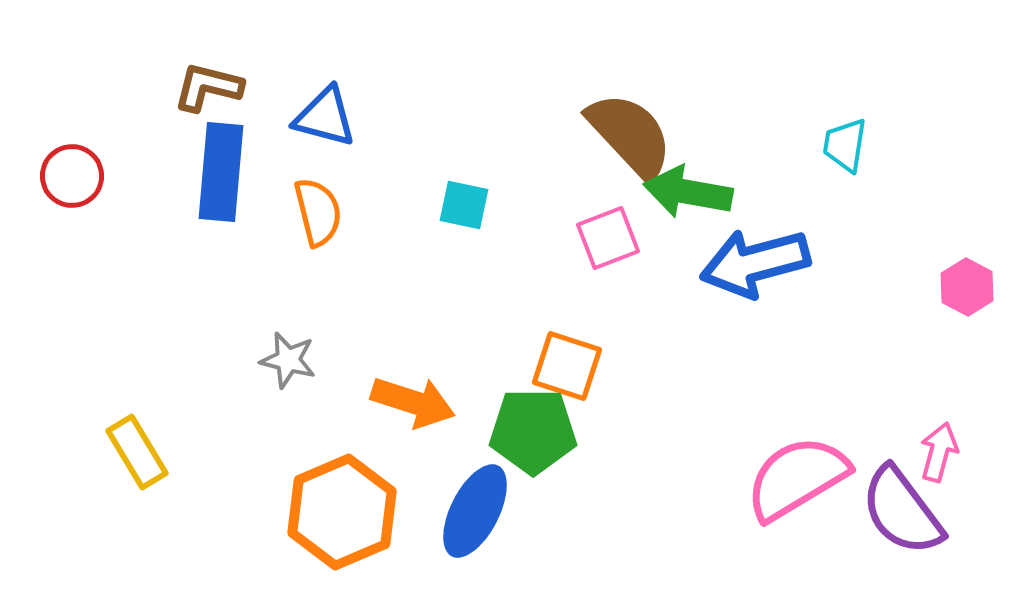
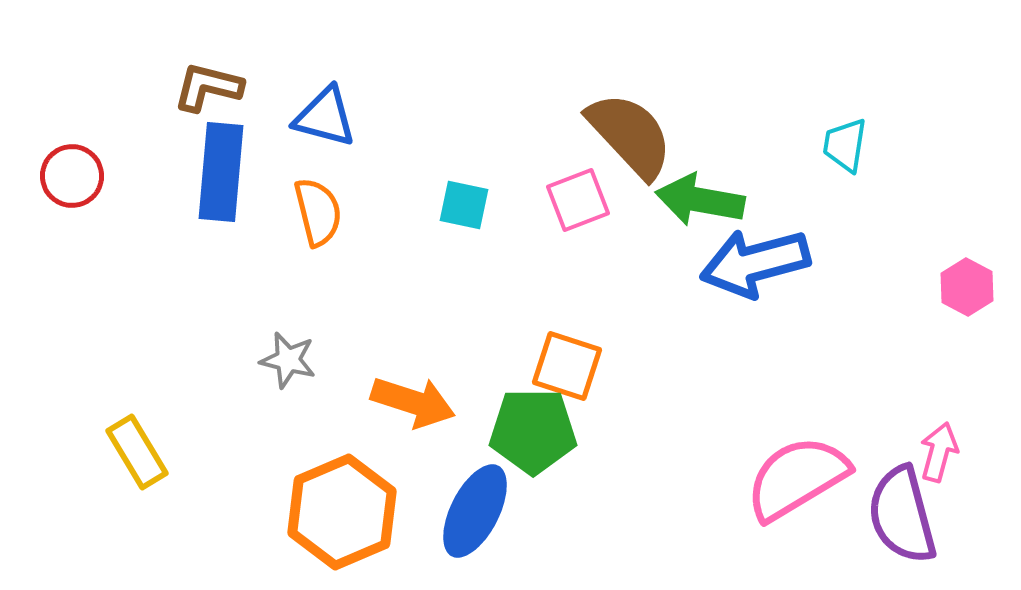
green arrow: moved 12 px right, 8 px down
pink square: moved 30 px left, 38 px up
purple semicircle: moved 4 px down; rotated 22 degrees clockwise
